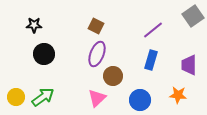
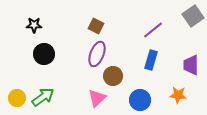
purple trapezoid: moved 2 px right
yellow circle: moved 1 px right, 1 px down
